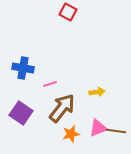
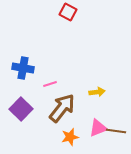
purple square: moved 4 px up; rotated 10 degrees clockwise
orange star: moved 1 px left, 3 px down
